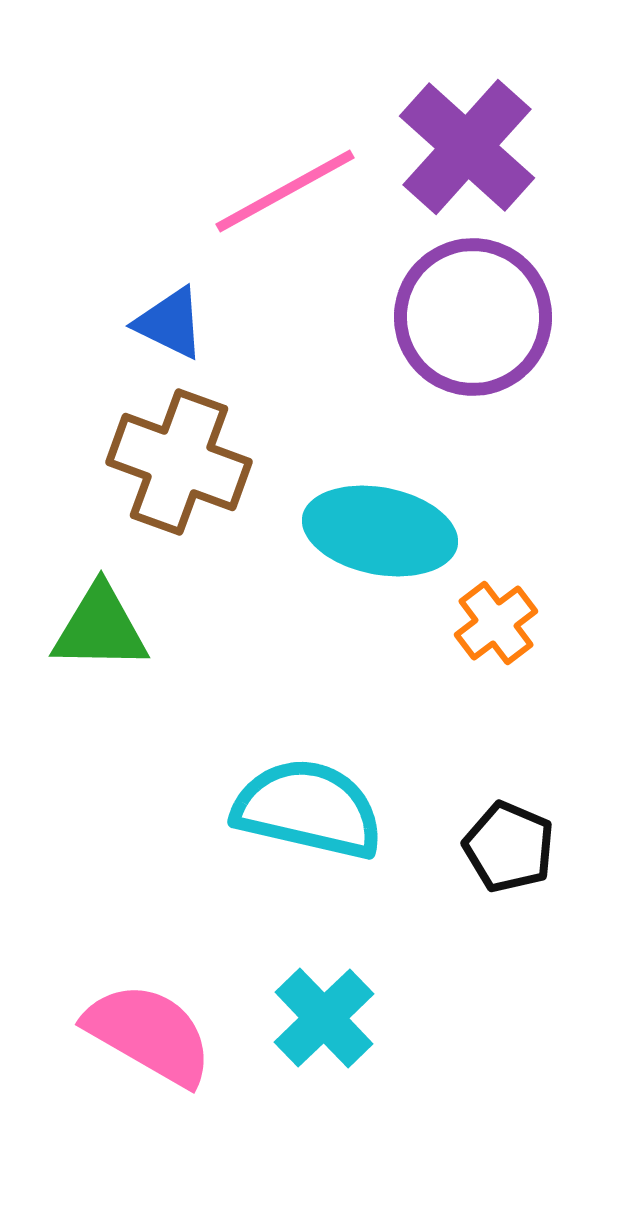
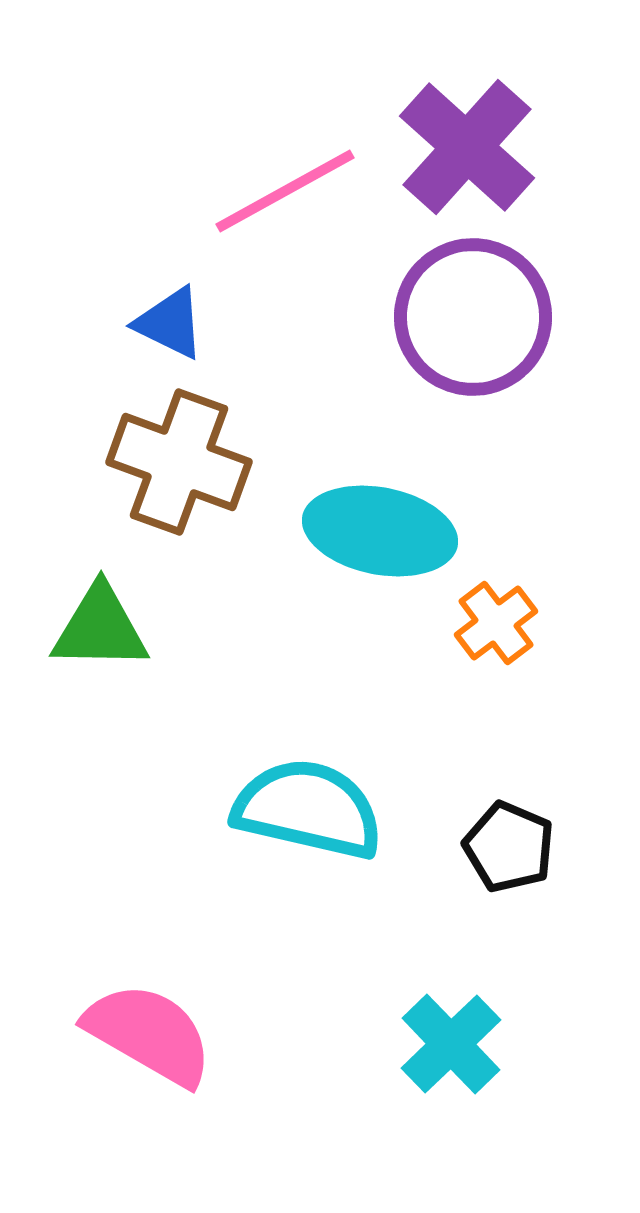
cyan cross: moved 127 px right, 26 px down
